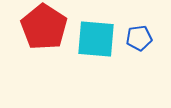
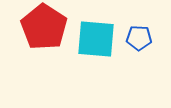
blue pentagon: rotated 10 degrees clockwise
